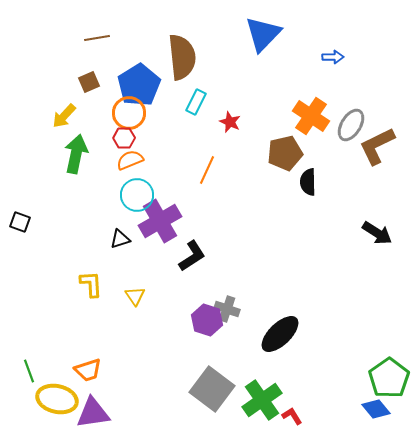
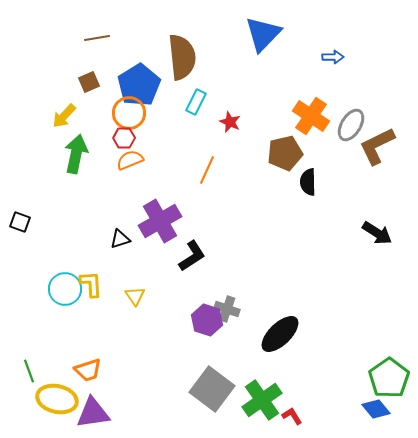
cyan circle: moved 72 px left, 94 px down
